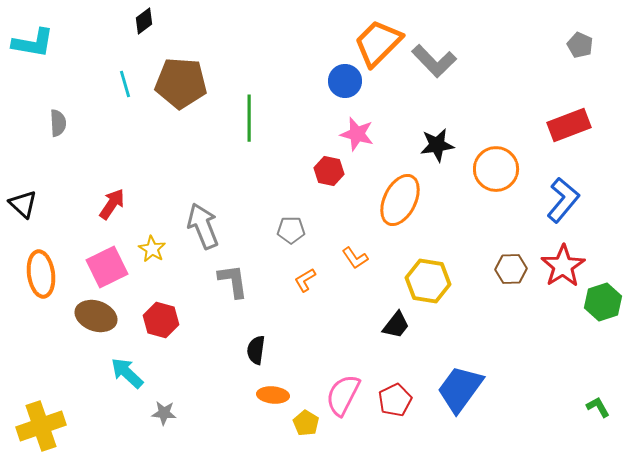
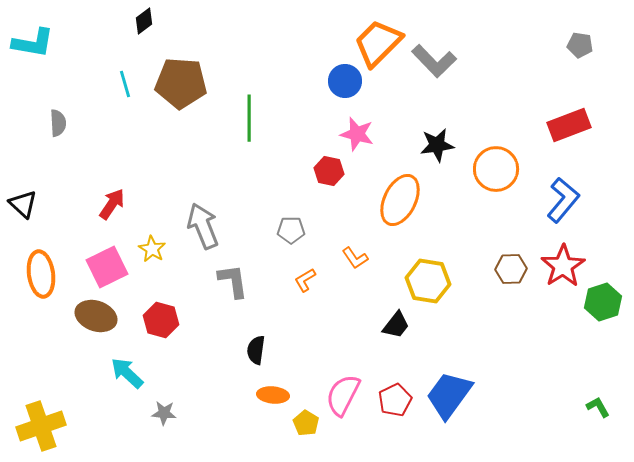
gray pentagon at (580, 45): rotated 15 degrees counterclockwise
blue trapezoid at (460, 389): moved 11 px left, 6 px down
